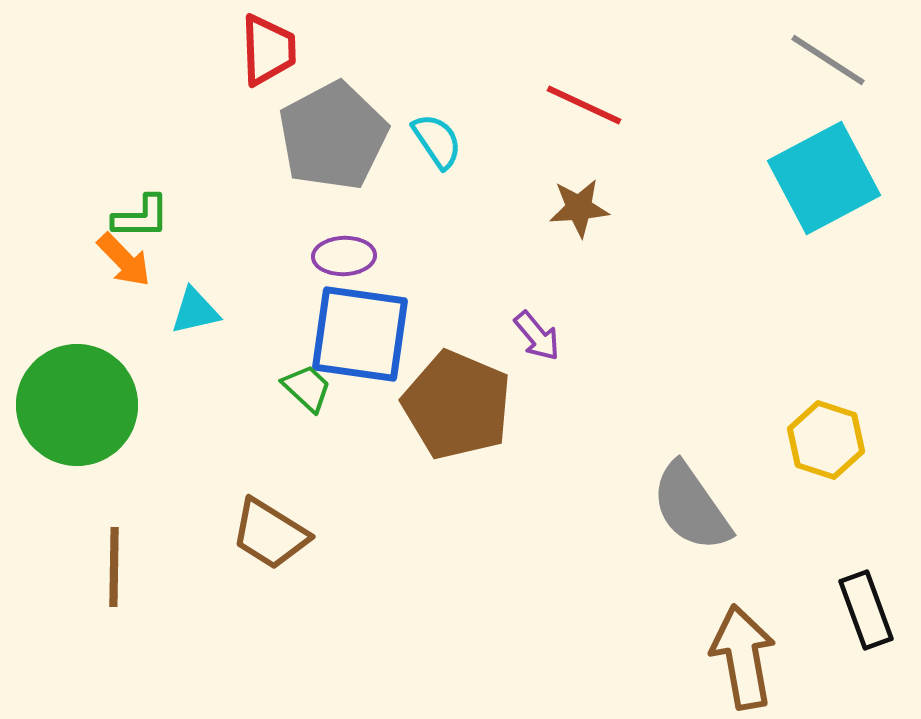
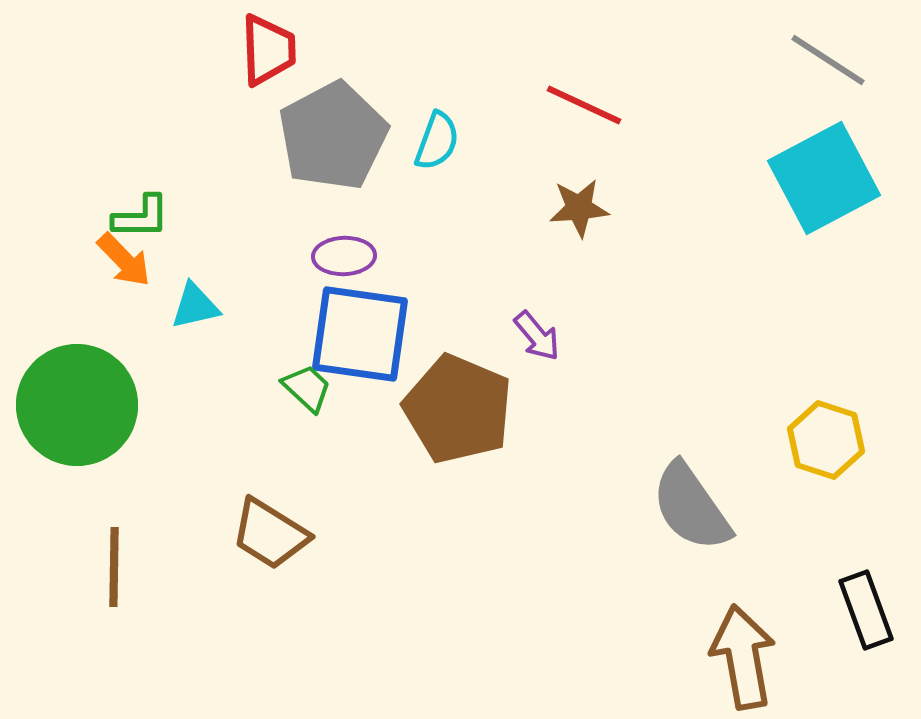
cyan semicircle: rotated 54 degrees clockwise
cyan triangle: moved 5 px up
brown pentagon: moved 1 px right, 4 px down
